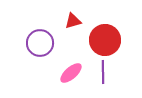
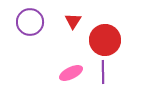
red triangle: rotated 42 degrees counterclockwise
purple circle: moved 10 px left, 21 px up
pink ellipse: rotated 15 degrees clockwise
